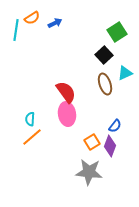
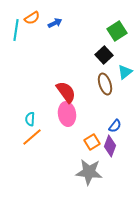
green square: moved 1 px up
cyan triangle: moved 1 px up; rotated 14 degrees counterclockwise
